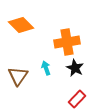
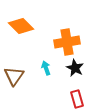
orange diamond: moved 1 px down
brown triangle: moved 4 px left
red rectangle: rotated 60 degrees counterclockwise
